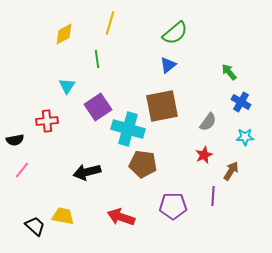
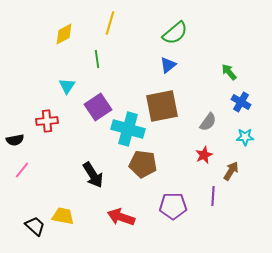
black arrow: moved 6 px right, 3 px down; rotated 108 degrees counterclockwise
